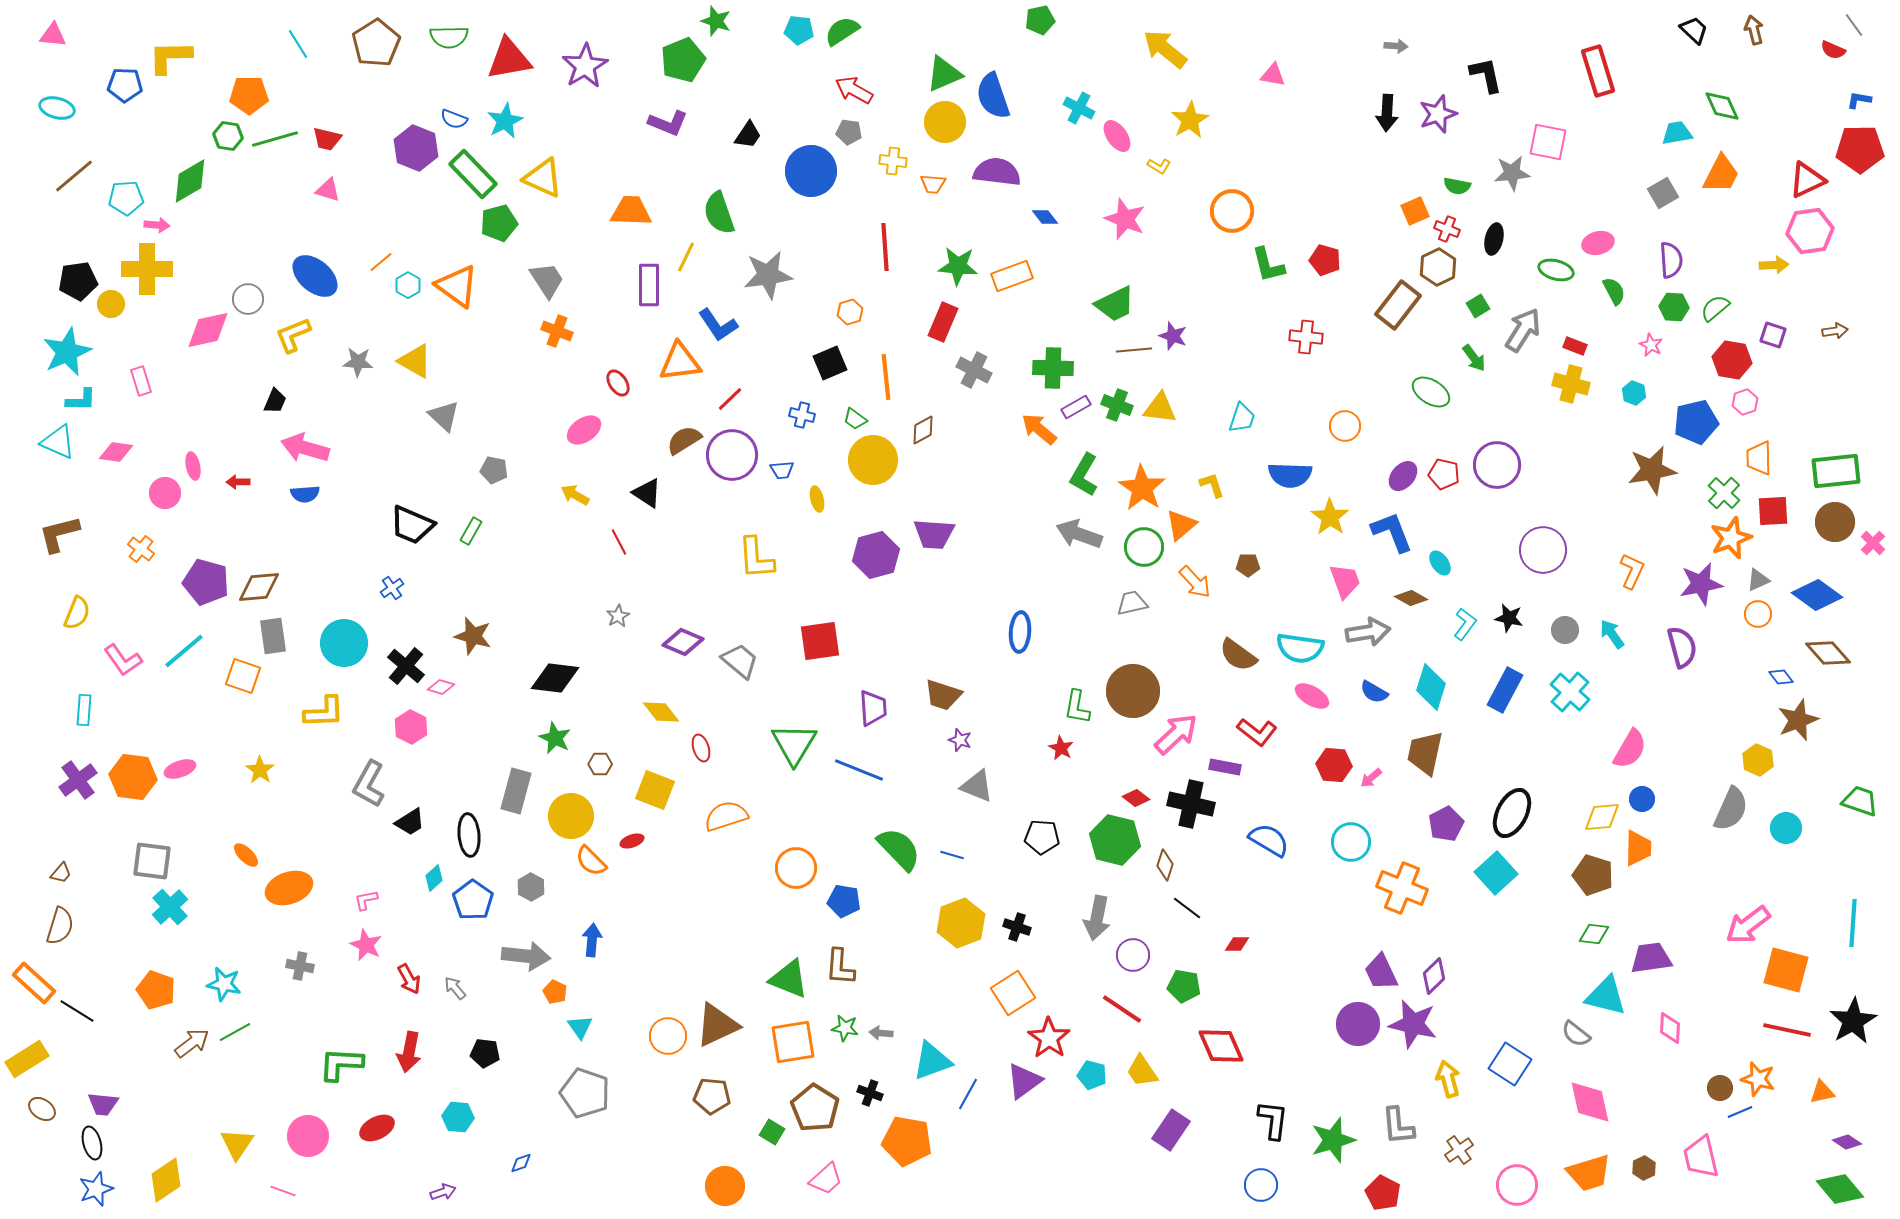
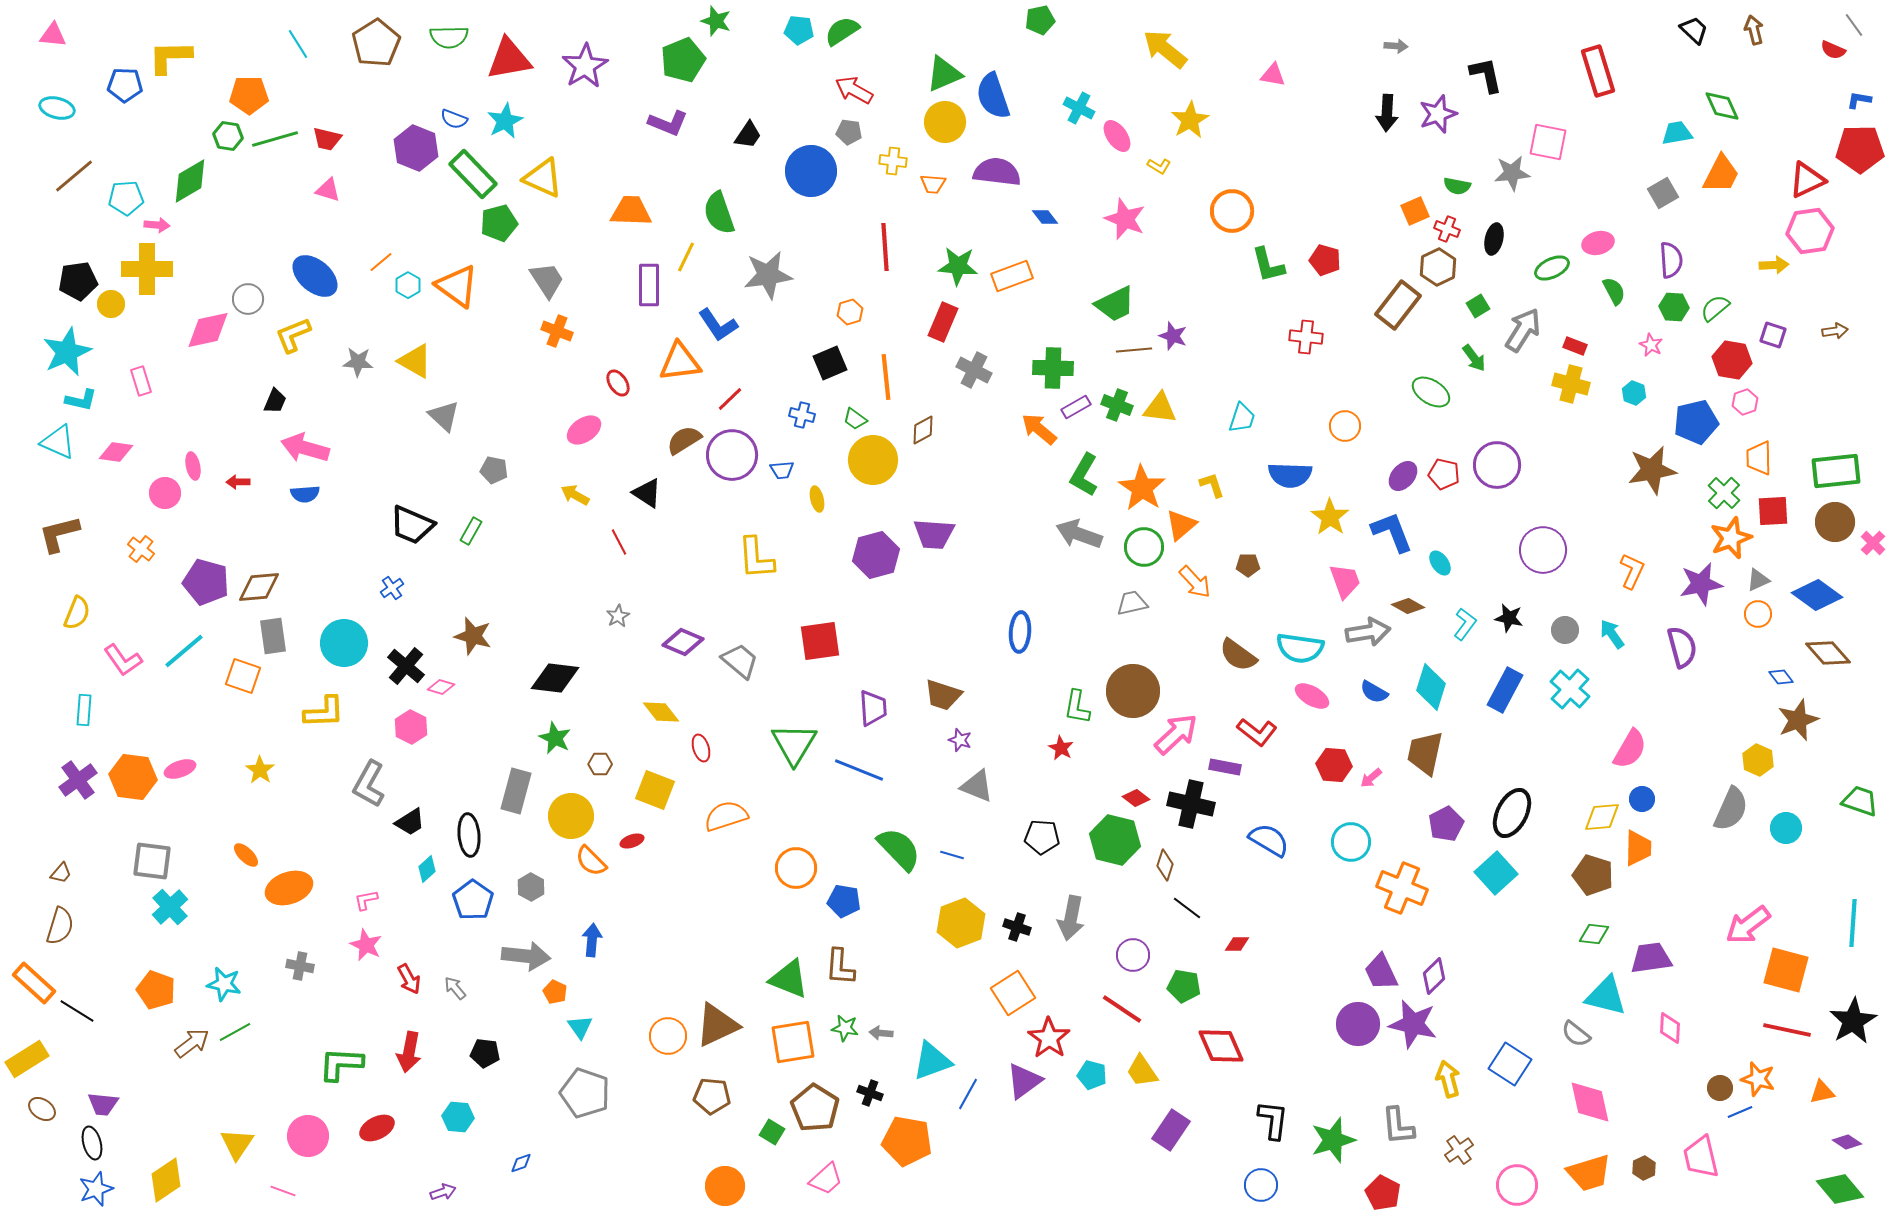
green ellipse at (1556, 270): moved 4 px left, 2 px up; rotated 40 degrees counterclockwise
cyan L-shape at (81, 400): rotated 12 degrees clockwise
brown diamond at (1411, 598): moved 3 px left, 8 px down
cyan cross at (1570, 692): moved 3 px up
cyan diamond at (434, 878): moved 7 px left, 9 px up
gray arrow at (1097, 918): moved 26 px left
